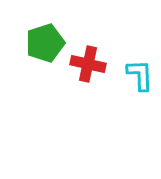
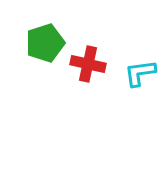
cyan L-shape: moved 2 px up; rotated 96 degrees counterclockwise
